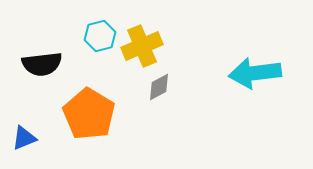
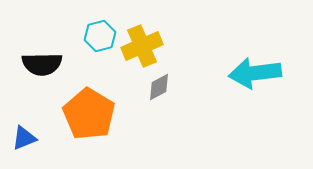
black semicircle: rotated 6 degrees clockwise
